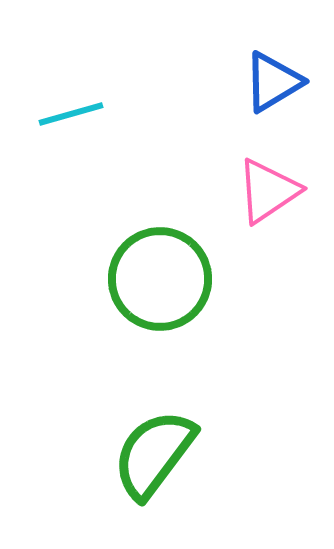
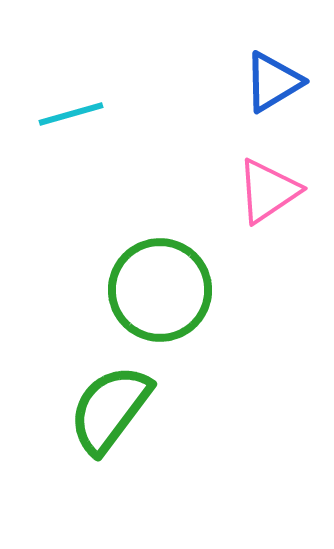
green circle: moved 11 px down
green semicircle: moved 44 px left, 45 px up
